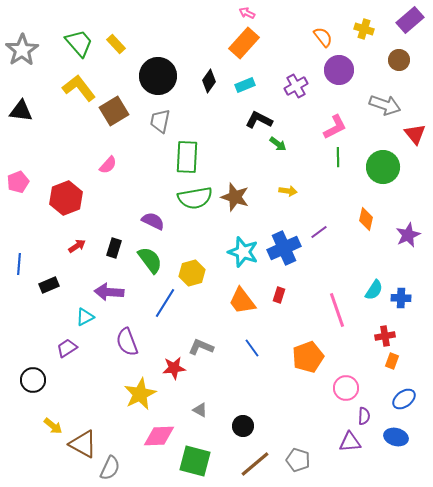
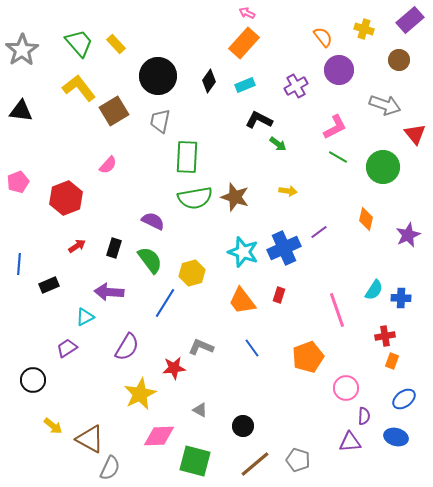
green line at (338, 157): rotated 60 degrees counterclockwise
purple semicircle at (127, 342): moved 5 px down; rotated 128 degrees counterclockwise
brown triangle at (83, 444): moved 7 px right, 5 px up
